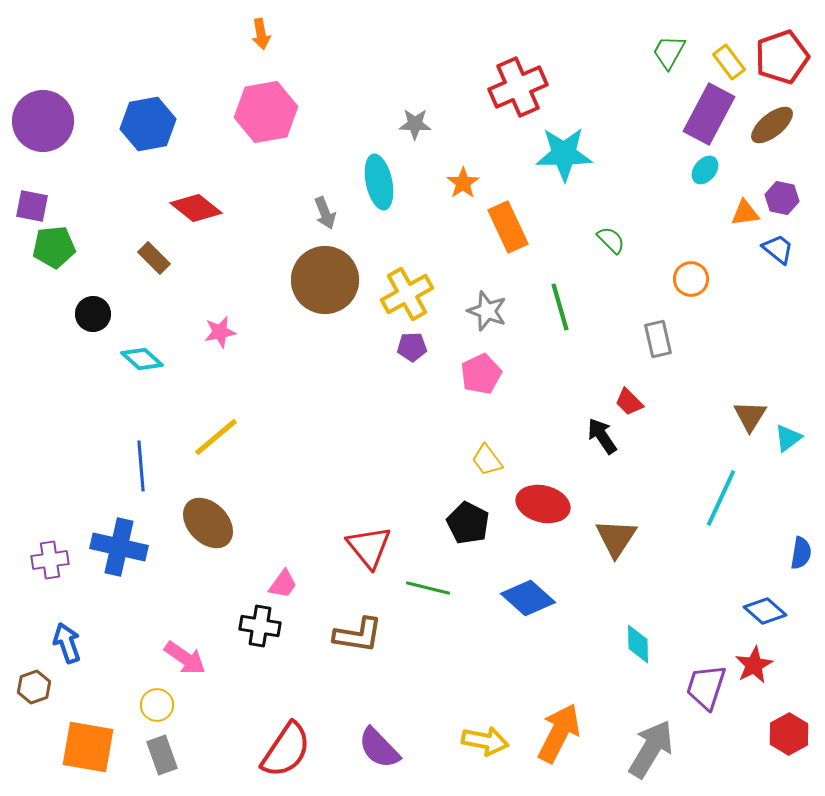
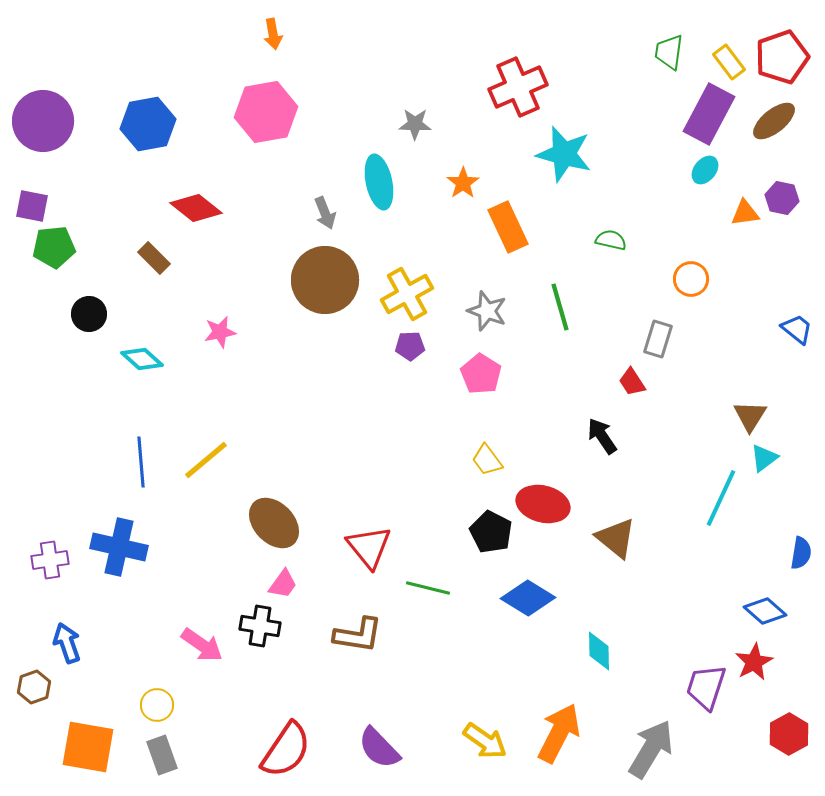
orange arrow at (261, 34): moved 12 px right
green trapezoid at (669, 52): rotated 21 degrees counterclockwise
brown ellipse at (772, 125): moved 2 px right, 4 px up
cyan star at (564, 154): rotated 16 degrees clockwise
green semicircle at (611, 240): rotated 32 degrees counterclockwise
blue trapezoid at (778, 249): moved 19 px right, 80 px down
black circle at (93, 314): moved 4 px left
gray rectangle at (658, 339): rotated 30 degrees clockwise
purple pentagon at (412, 347): moved 2 px left, 1 px up
pink pentagon at (481, 374): rotated 15 degrees counterclockwise
red trapezoid at (629, 402): moved 3 px right, 20 px up; rotated 12 degrees clockwise
yellow line at (216, 437): moved 10 px left, 23 px down
cyan triangle at (788, 438): moved 24 px left, 20 px down
blue line at (141, 466): moved 4 px up
brown ellipse at (208, 523): moved 66 px right
black pentagon at (468, 523): moved 23 px right, 9 px down
brown triangle at (616, 538): rotated 24 degrees counterclockwise
blue diamond at (528, 598): rotated 10 degrees counterclockwise
cyan diamond at (638, 644): moved 39 px left, 7 px down
pink arrow at (185, 658): moved 17 px right, 13 px up
red star at (754, 665): moved 3 px up
yellow arrow at (485, 741): rotated 24 degrees clockwise
